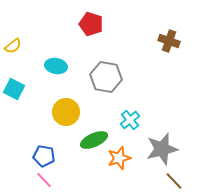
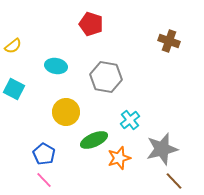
blue pentagon: moved 2 px up; rotated 20 degrees clockwise
